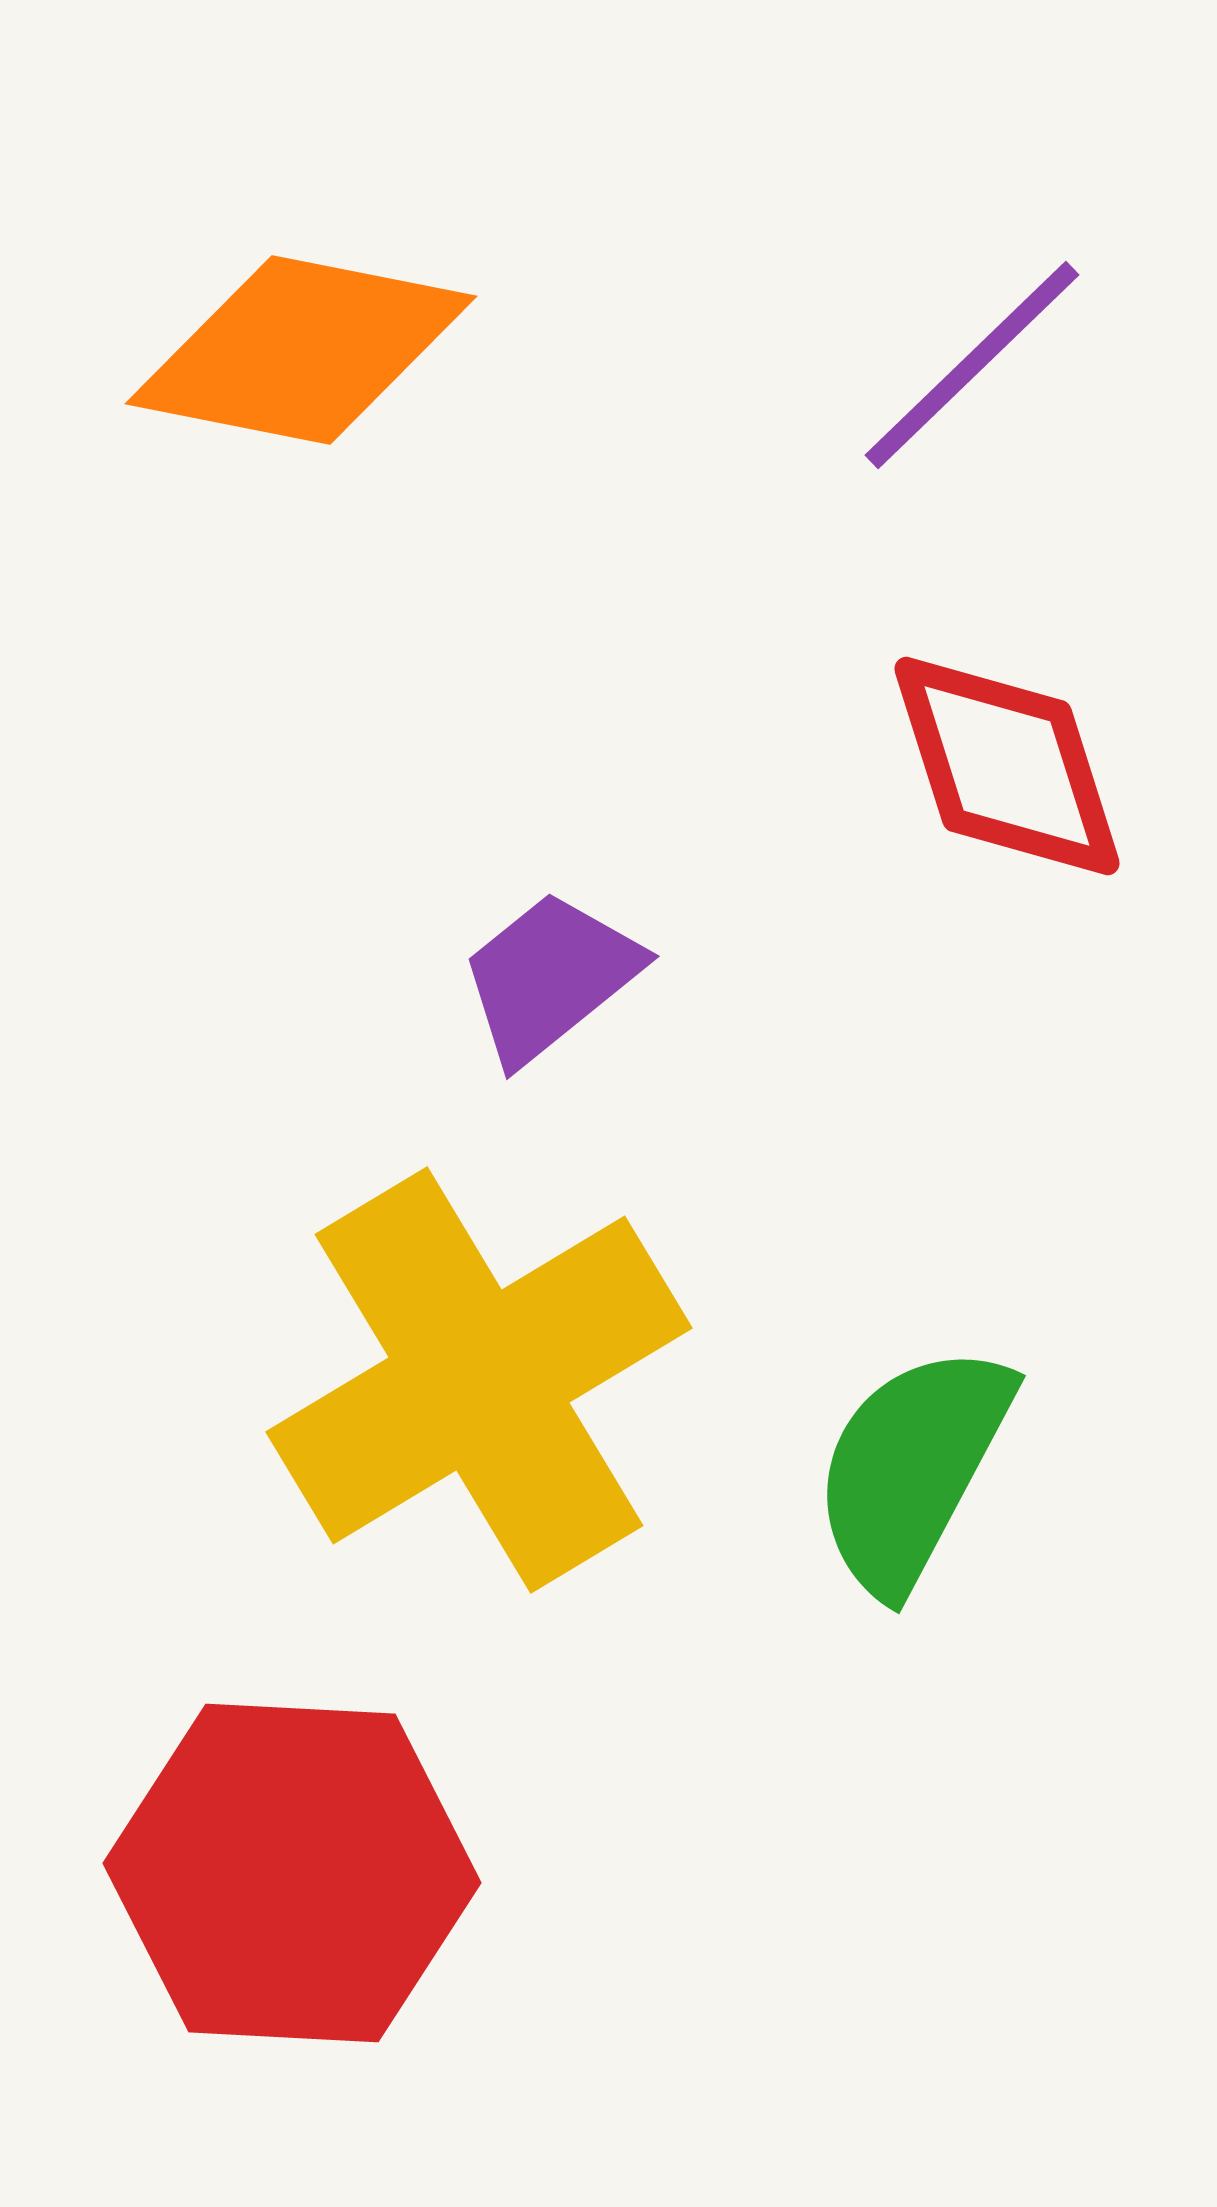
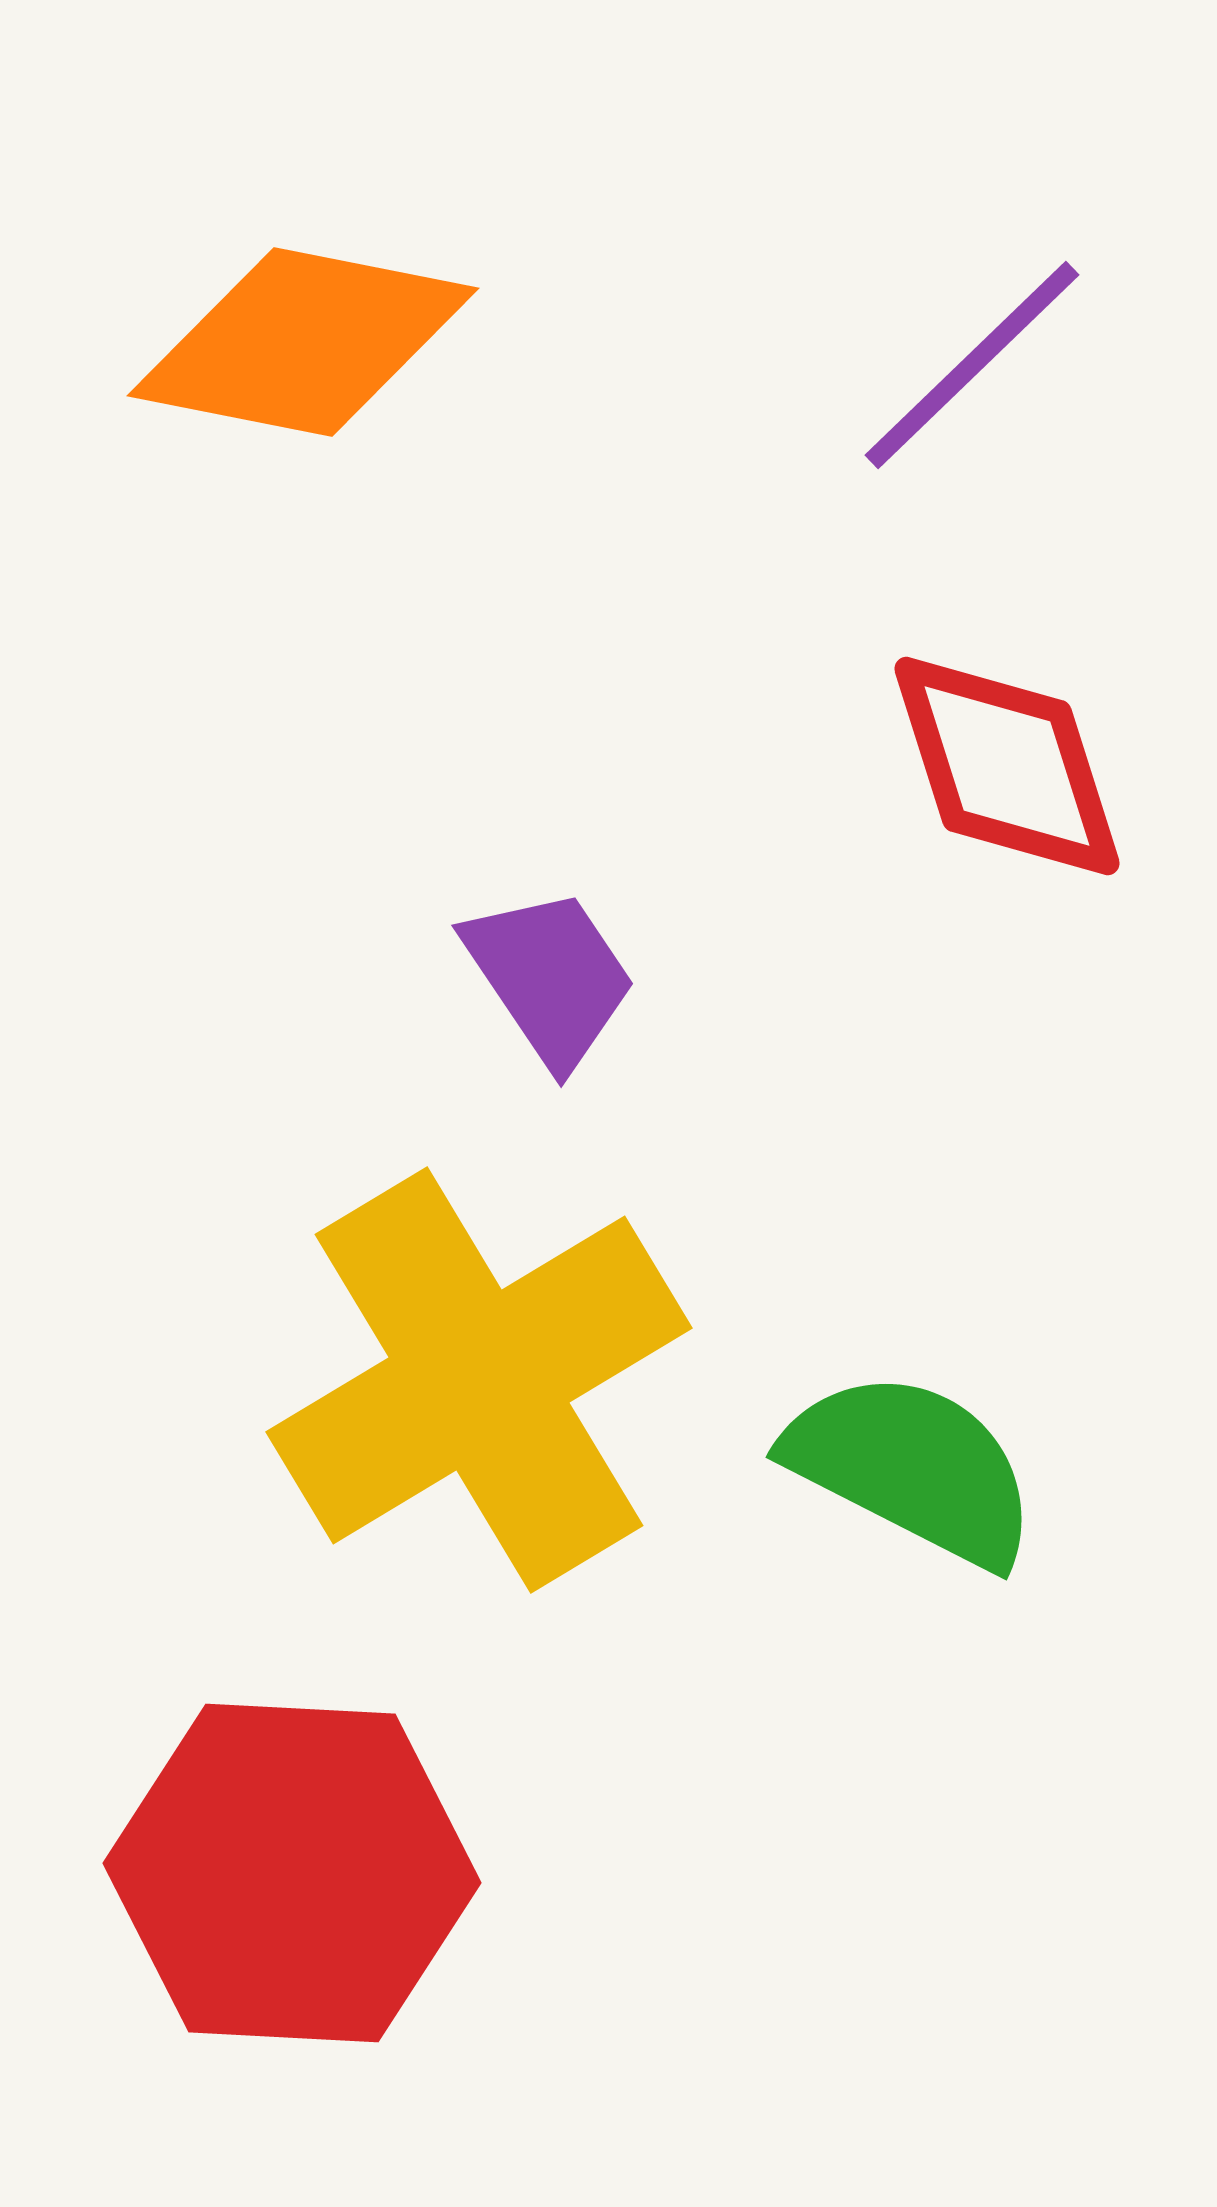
orange diamond: moved 2 px right, 8 px up
purple trapezoid: rotated 95 degrees clockwise
green semicircle: rotated 89 degrees clockwise
